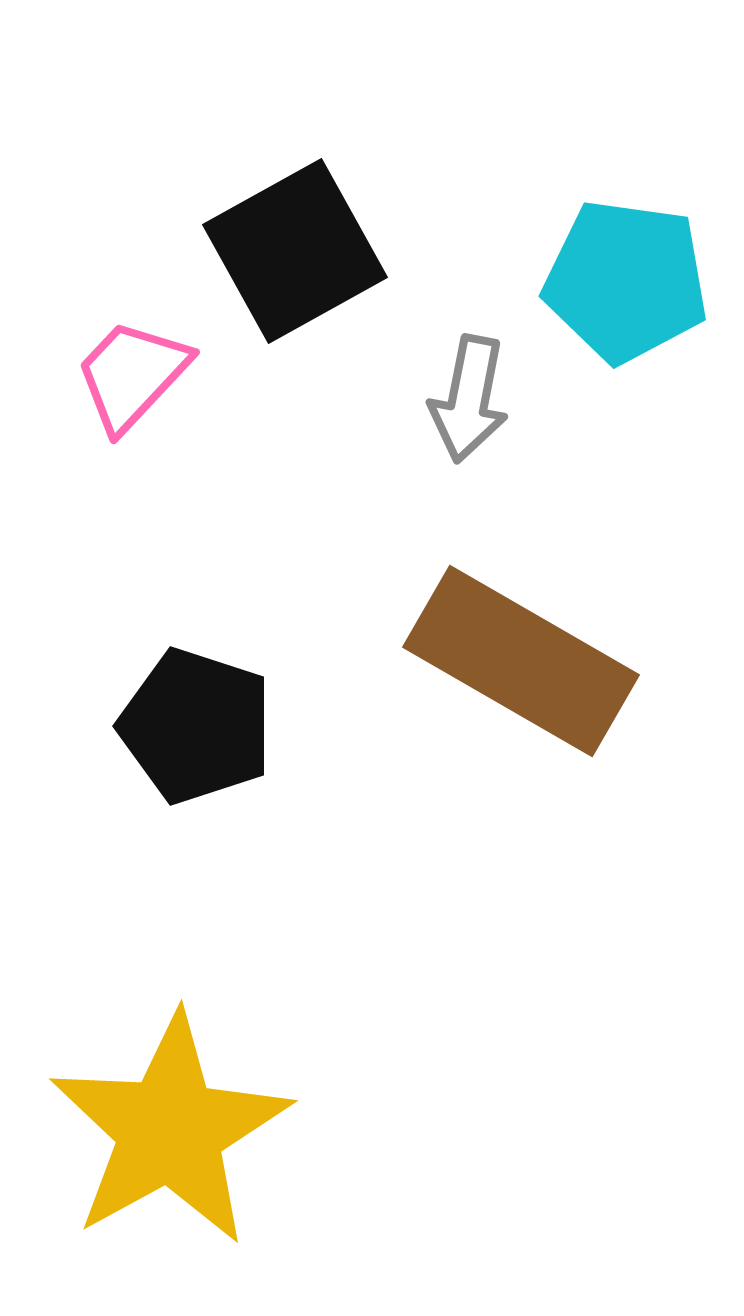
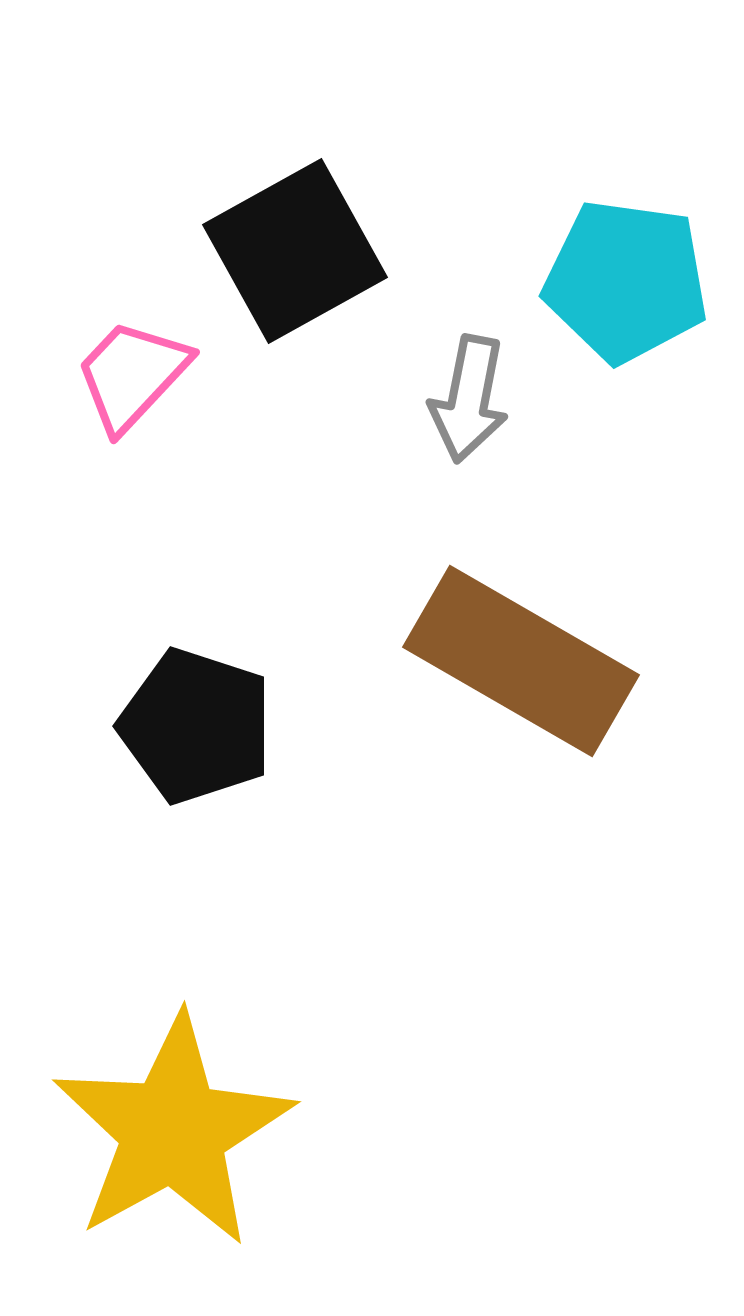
yellow star: moved 3 px right, 1 px down
